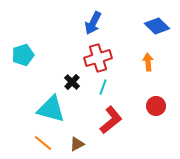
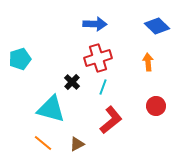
blue arrow: moved 2 px right, 1 px down; rotated 115 degrees counterclockwise
cyan pentagon: moved 3 px left, 4 px down
